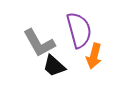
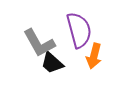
black trapezoid: moved 2 px left, 3 px up
